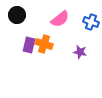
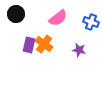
black circle: moved 1 px left, 1 px up
pink semicircle: moved 2 px left, 1 px up
orange cross: rotated 18 degrees clockwise
purple star: moved 1 px left, 2 px up
